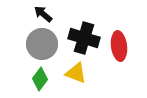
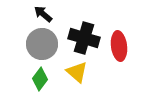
yellow triangle: moved 1 px right, 1 px up; rotated 20 degrees clockwise
